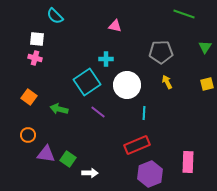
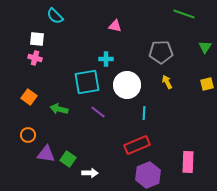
cyan square: rotated 24 degrees clockwise
purple hexagon: moved 2 px left, 1 px down
